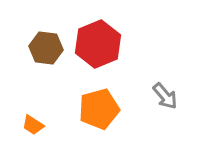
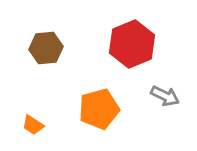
red hexagon: moved 34 px right
brown hexagon: rotated 12 degrees counterclockwise
gray arrow: rotated 24 degrees counterclockwise
